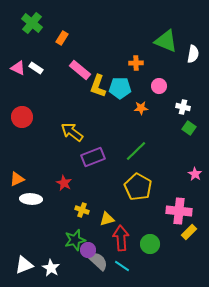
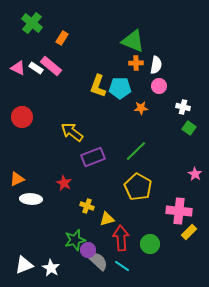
green triangle: moved 33 px left
white semicircle: moved 37 px left, 11 px down
pink rectangle: moved 29 px left, 4 px up
yellow cross: moved 5 px right, 4 px up
